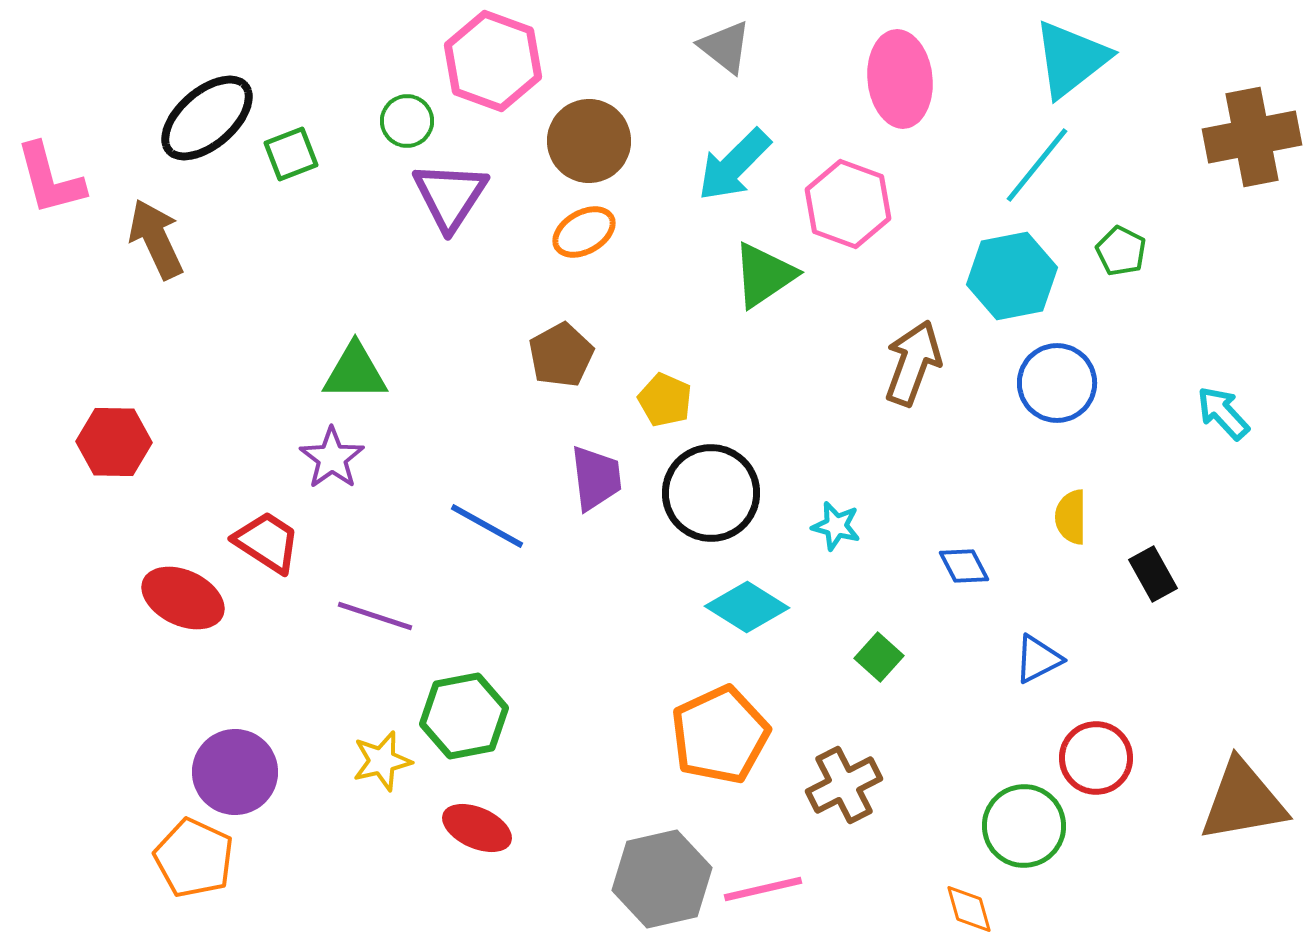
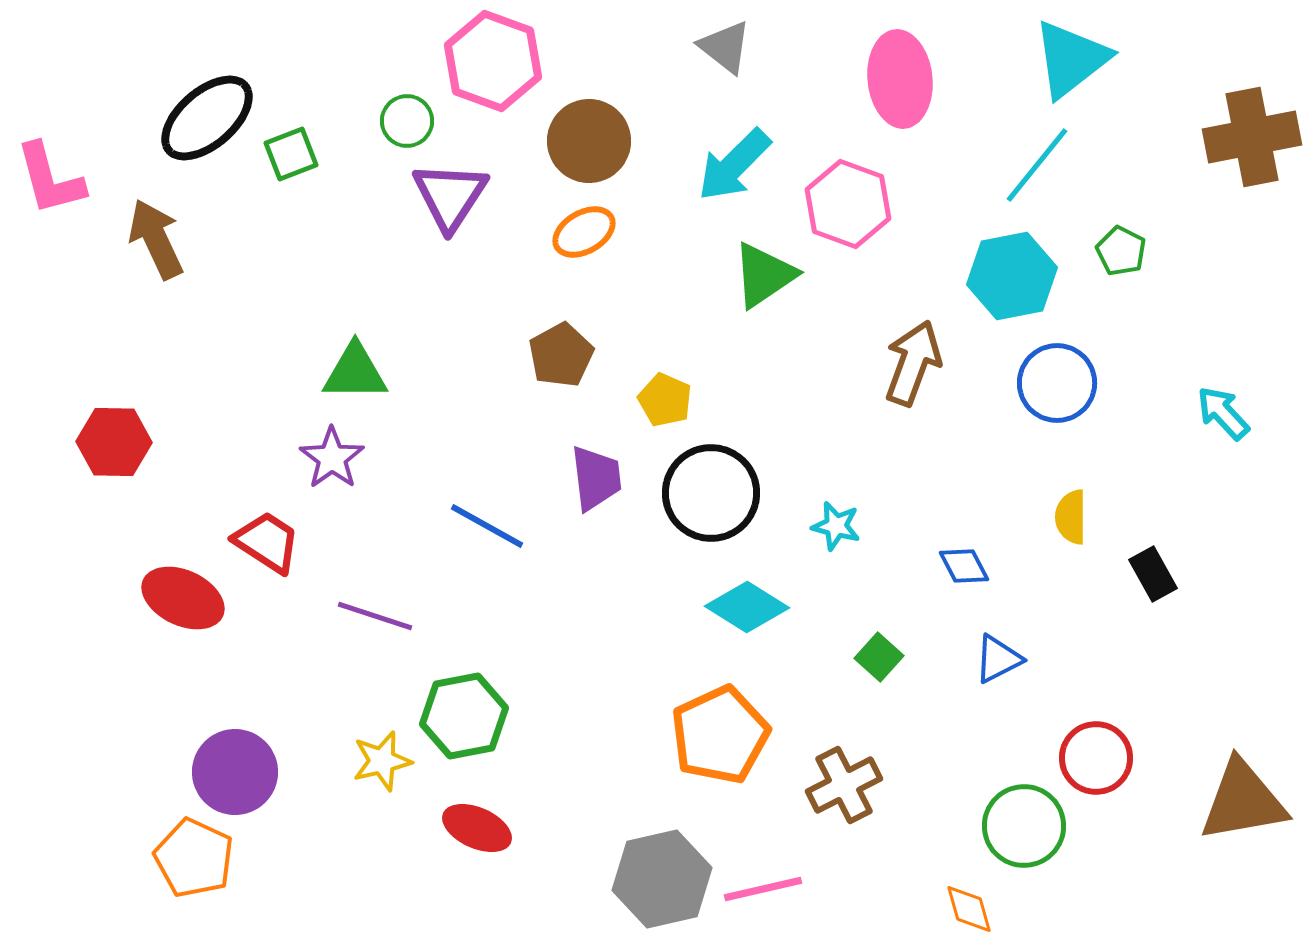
blue triangle at (1038, 659): moved 40 px left
